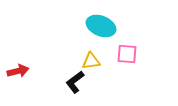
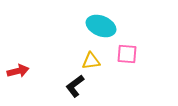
black L-shape: moved 4 px down
